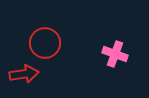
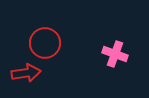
red arrow: moved 2 px right, 1 px up
